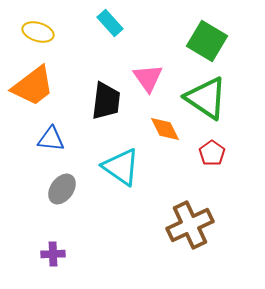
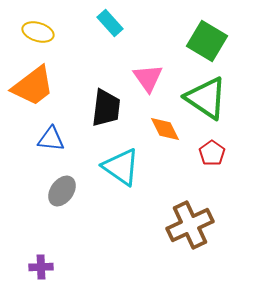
black trapezoid: moved 7 px down
gray ellipse: moved 2 px down
purple cross: moved 12 px left, 13 px down
